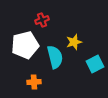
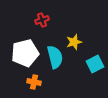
white pentagon: moved 8 px down
orange cross: rotated 16 degrees clockwise
